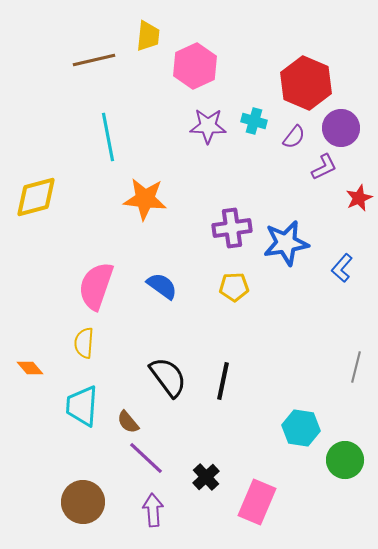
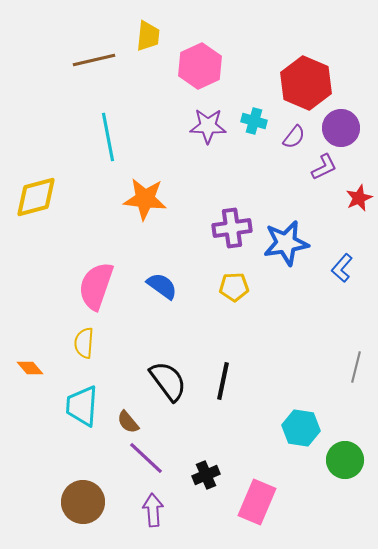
pink hexagon: moved 5 px right
black semicircle: moved 4 px down
black cross: moved 2 px up; rotated 20 degrees clockwise
